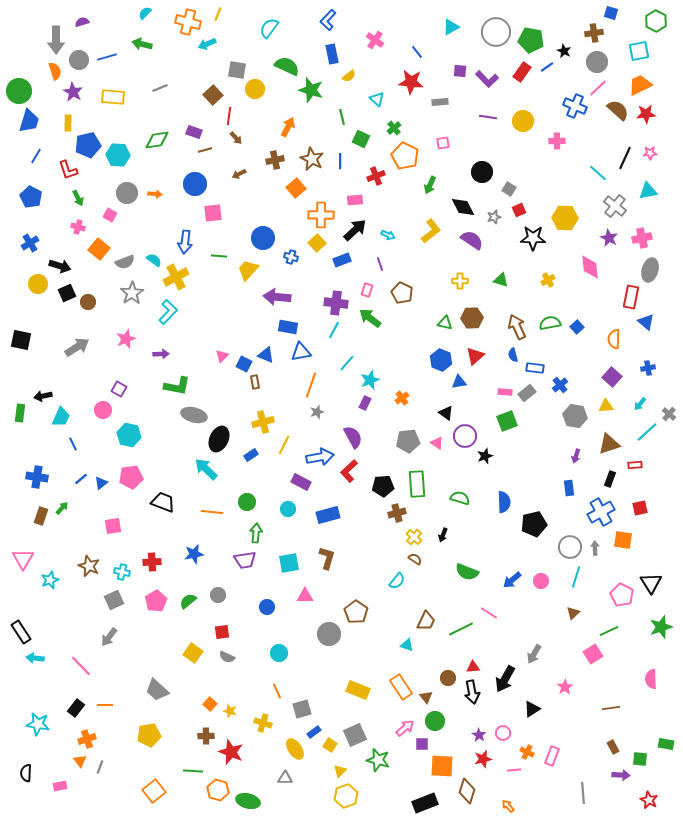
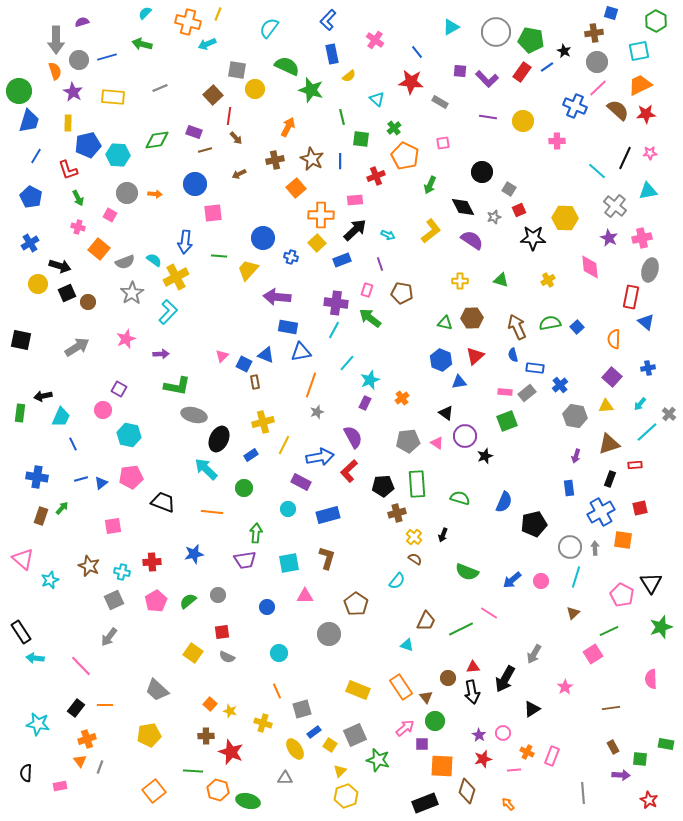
gray rectangle at (440, 102): rotated 35 degrees clockwise
green square at (361, 139): rotated 18 degrees counterclockwise
cyan line at (598, 173): moved 1 px left, 2 px up
brown pentagon at (402, 293): rotated 15 degrees counterclockwise
blue line at (81, 479): rotated 24 degrees clockwise
green circle at (247, 502): moved 3 px left, 14 px up
blue semicircle at (504, 502): rotated 25 degrees clockwise
pink triangle at (23, 559): rotated 20 degrees counterclockwise
brown pentagon at (356, 612): moved 8 px up
orange arrow at (508, 806): moved 2 px up
